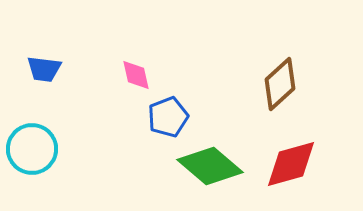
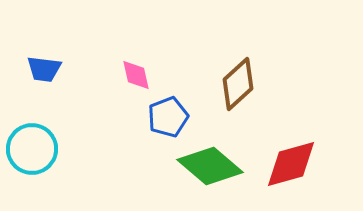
brown diamond: moved 42 px left
